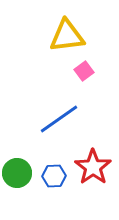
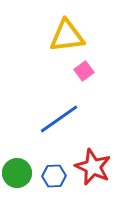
red star: rotated 12 degrees counterclockwise
